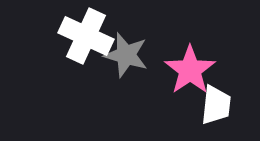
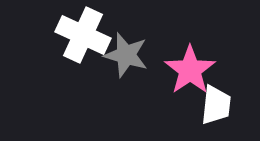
white cross: moved 3 px left, 1 px up
